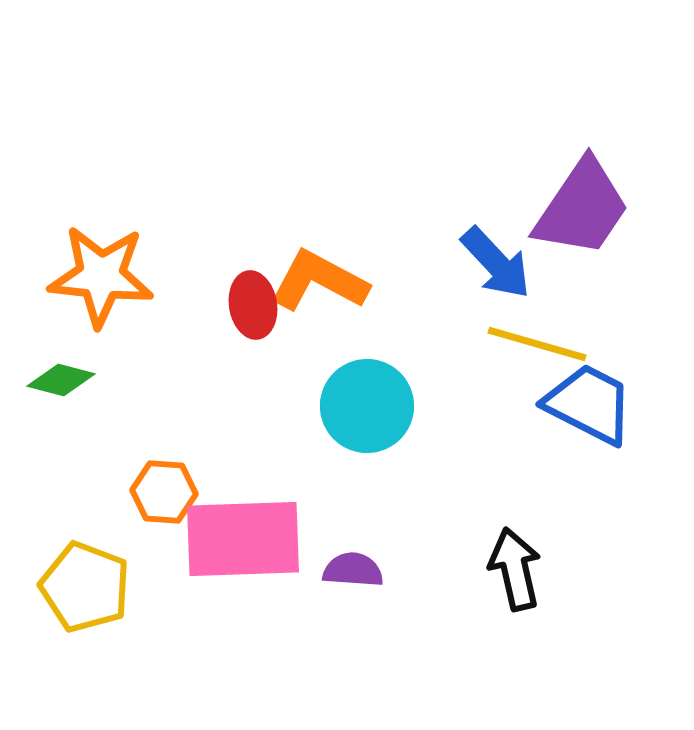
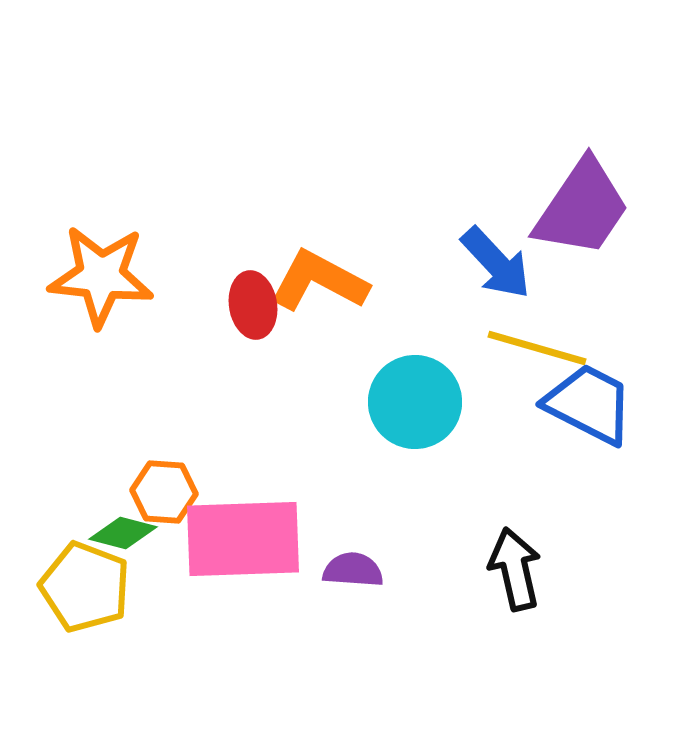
yellow line: moved 4 px down
green diamond: moved 62 px right, 153 px down
cyan circle: moved 48 px right, 4 px up
